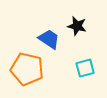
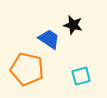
black star: moved 4 px left, 1 px up
cyan square: moved 4 px left, 8 px down
